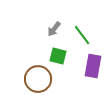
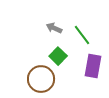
gray arrow: moved 1 px up; rotated 77 degrees clockwise
green square: rotated 30 degrees clockwise
brown circle: moved 3 px right
